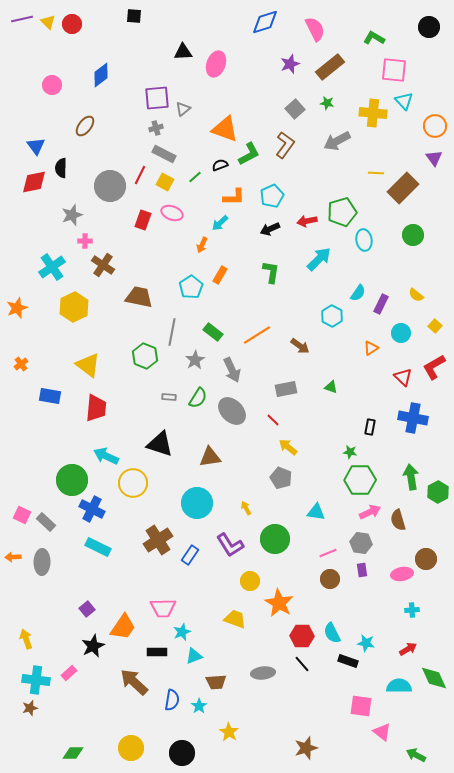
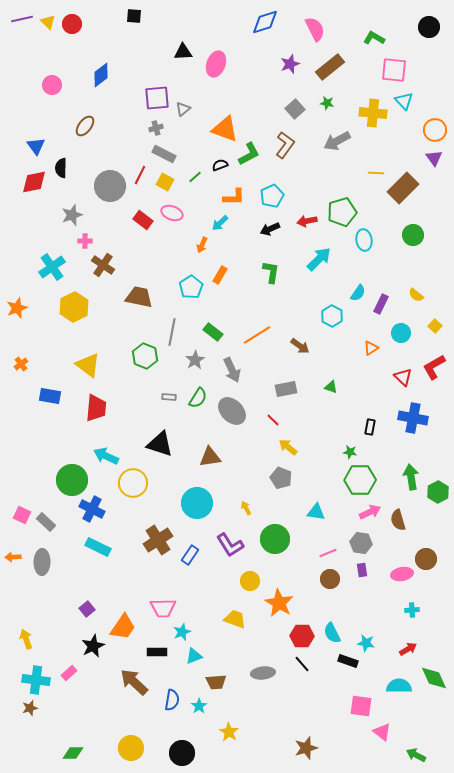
orange circle at (435, 126): moved 4 px down
red rectangle at (143, 220): rotated 72 degrees counterclockwise
